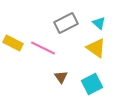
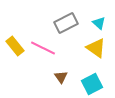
yellow rectangle: moved 2 px right, 3 px down; rotated 24 degrees clockwise
